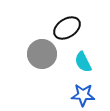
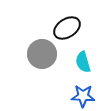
cyan semicircle: rotated 10 degrees clockwise
blue star: moved 1 px down
